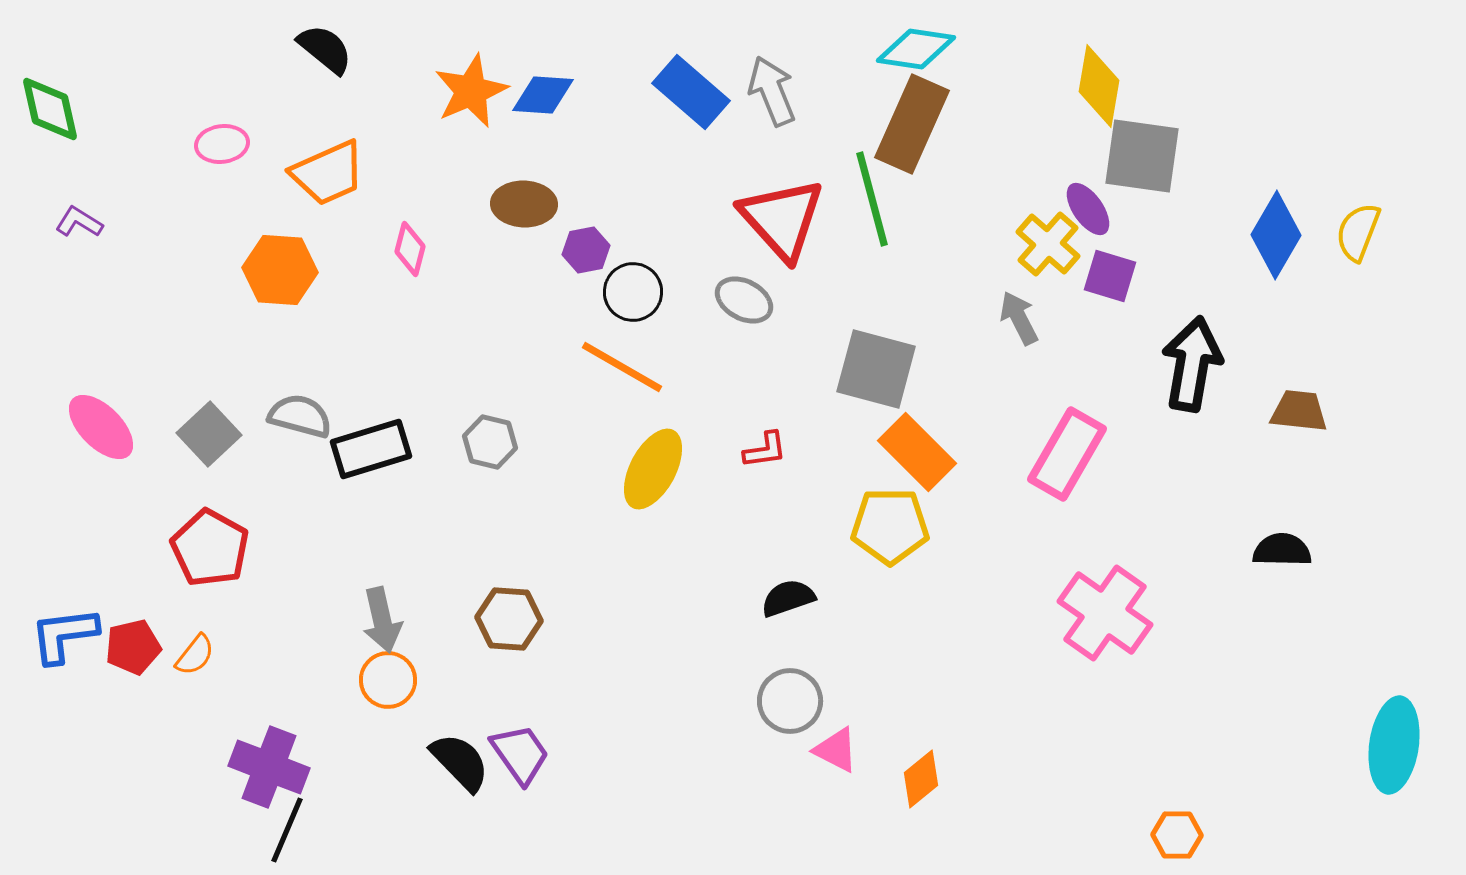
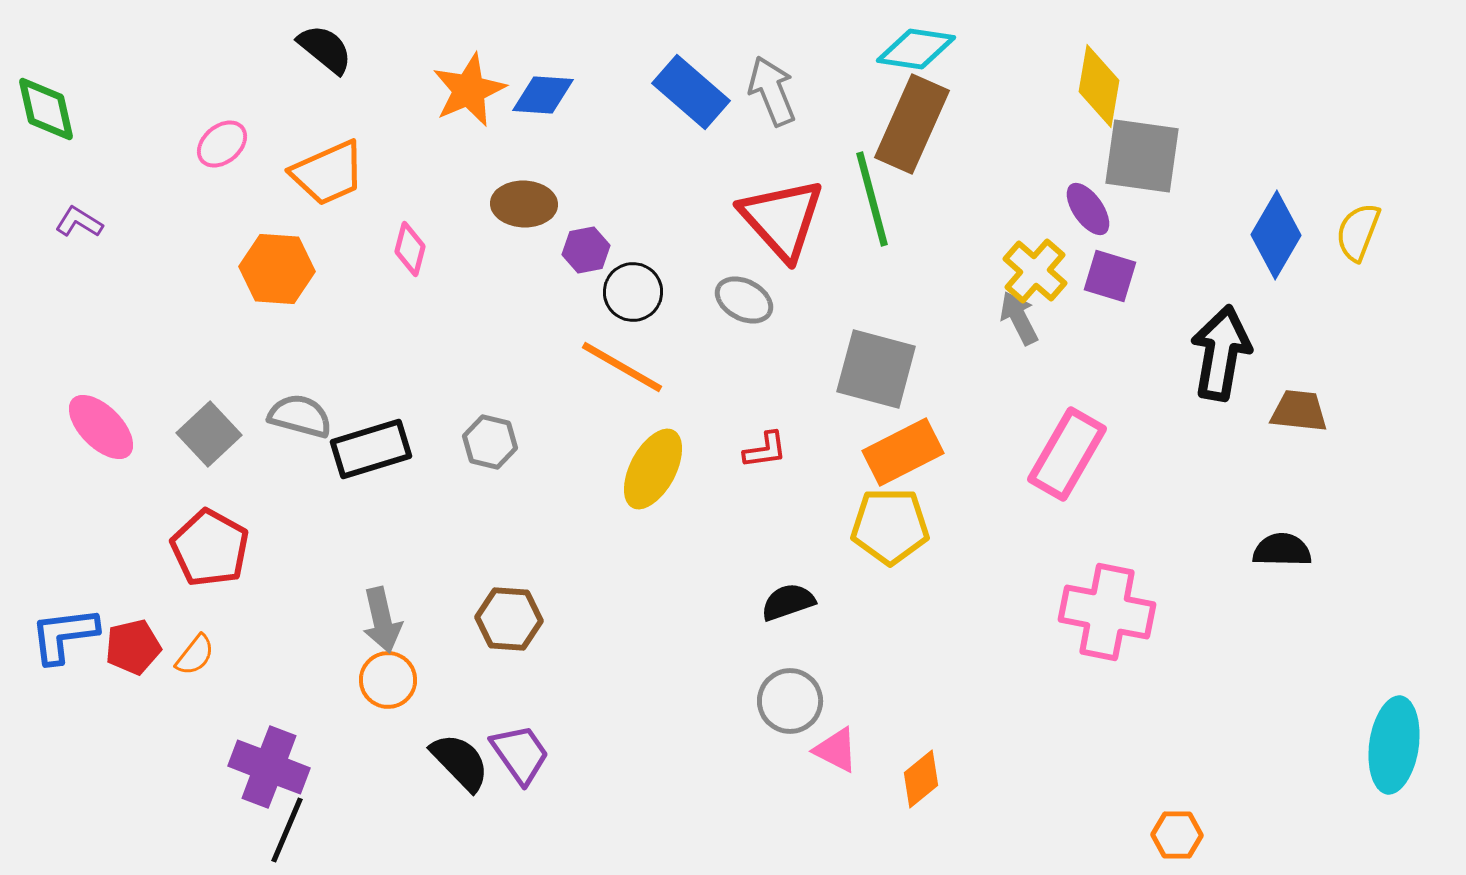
orange star at (471, 91): moved 2 px left, 1 px up
green diamond at (50, 109): moved 4 px left
pink ellipse at (222, 144): rotated 33 degrees counterclockwise
yellow cross at (1048, 244): moved 13 px left, 27 px down
orange hexagon at (280, 270): moved 3 px left, 1 px up
black arrow at (1192, 364): moved 29 px right, 11 px up
orange rectangle at (917, 452): moved 14 px left; rotated 72 degrees counterclockwise
black semicircle at (788, 598): moved 4 px down
pink cross at (1105, 613): moved 2 px right, 1 px up; rotated 24 degrees counterclockwise
